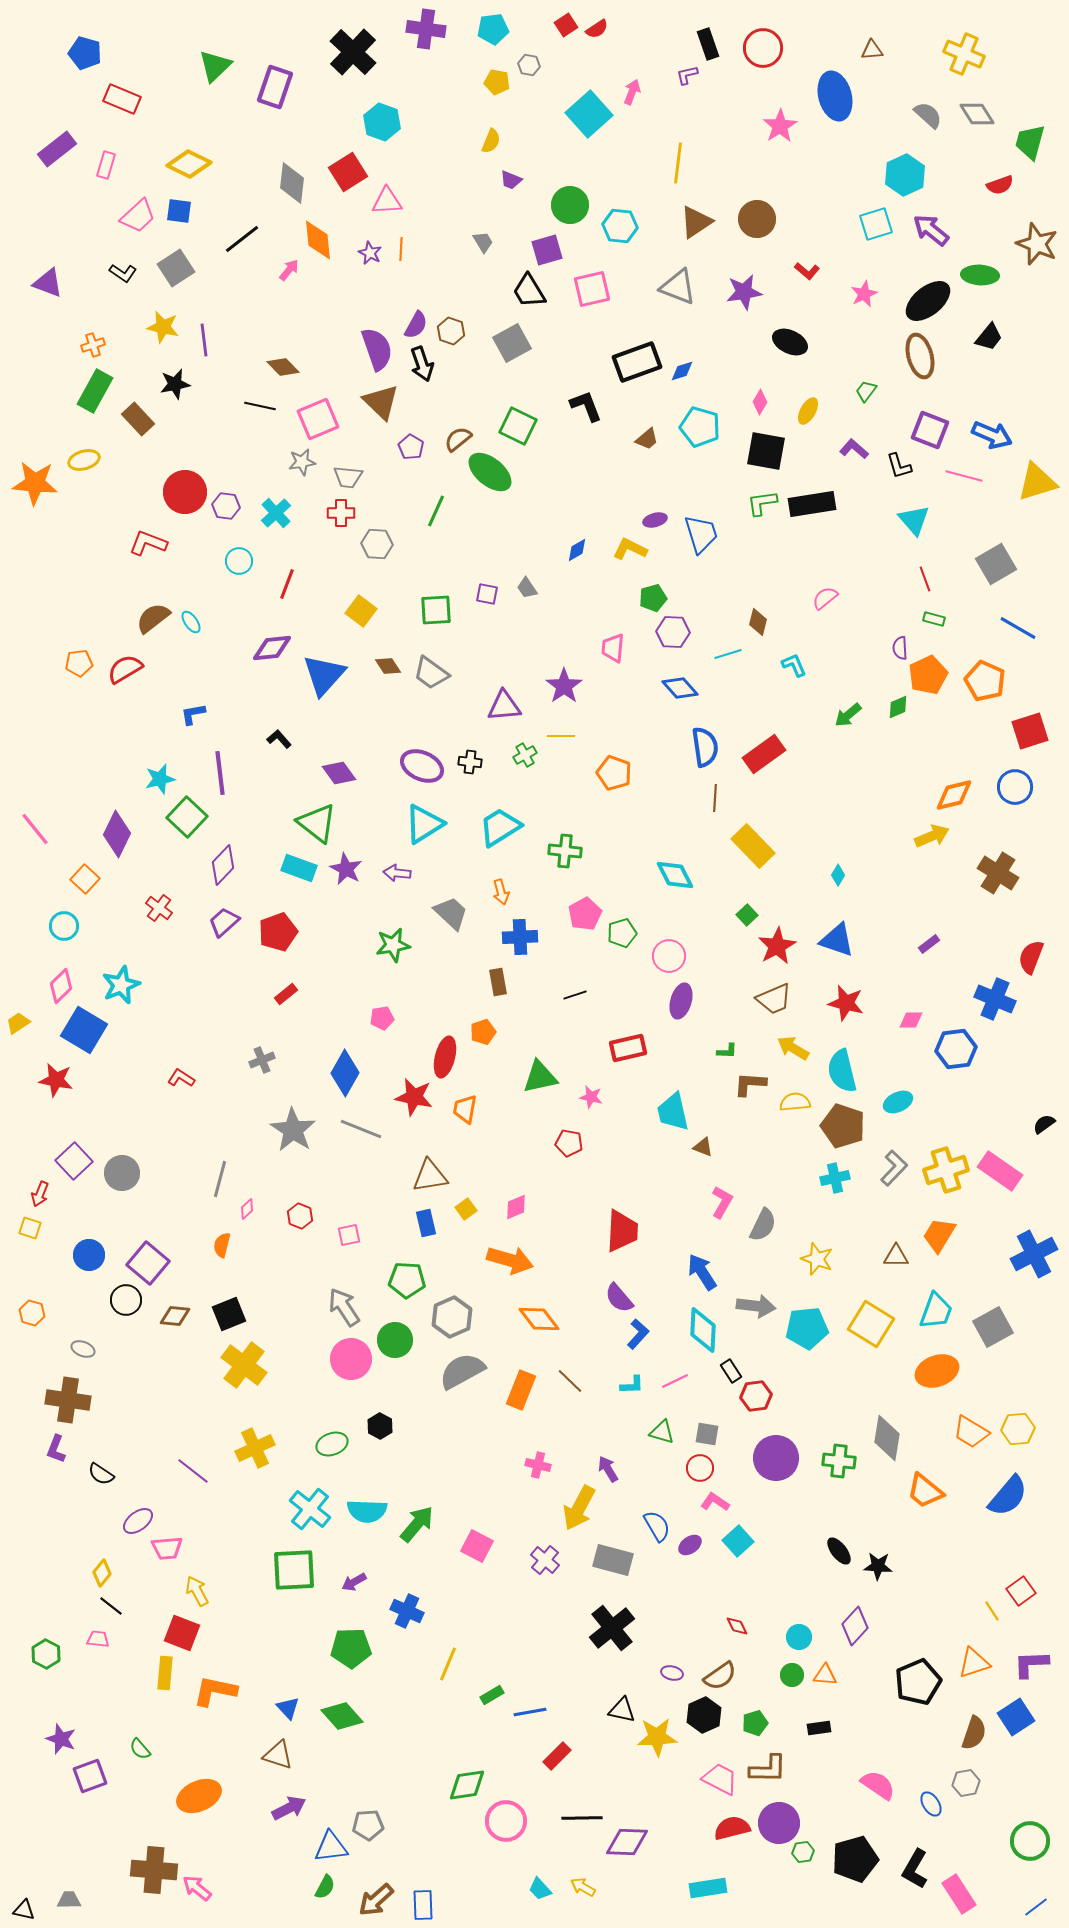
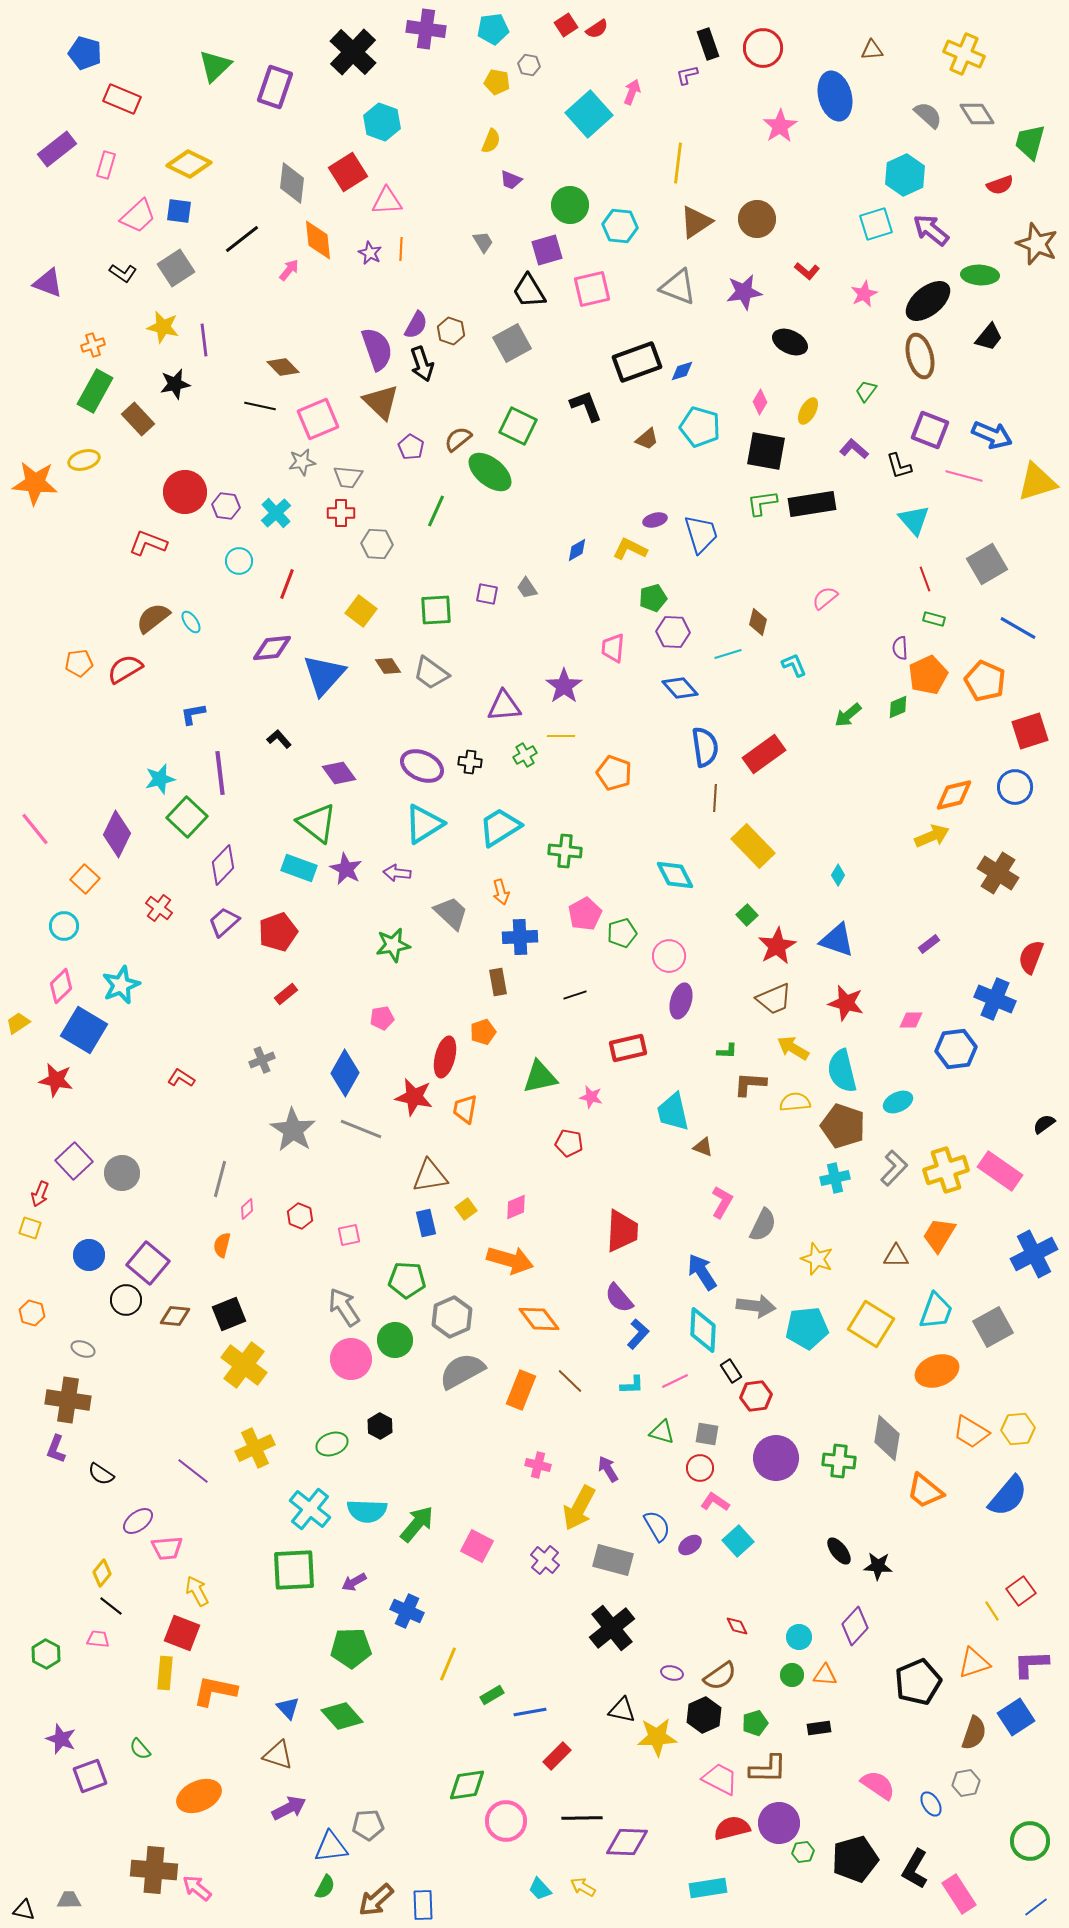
gray square at (996, 564): moved 9 px left
